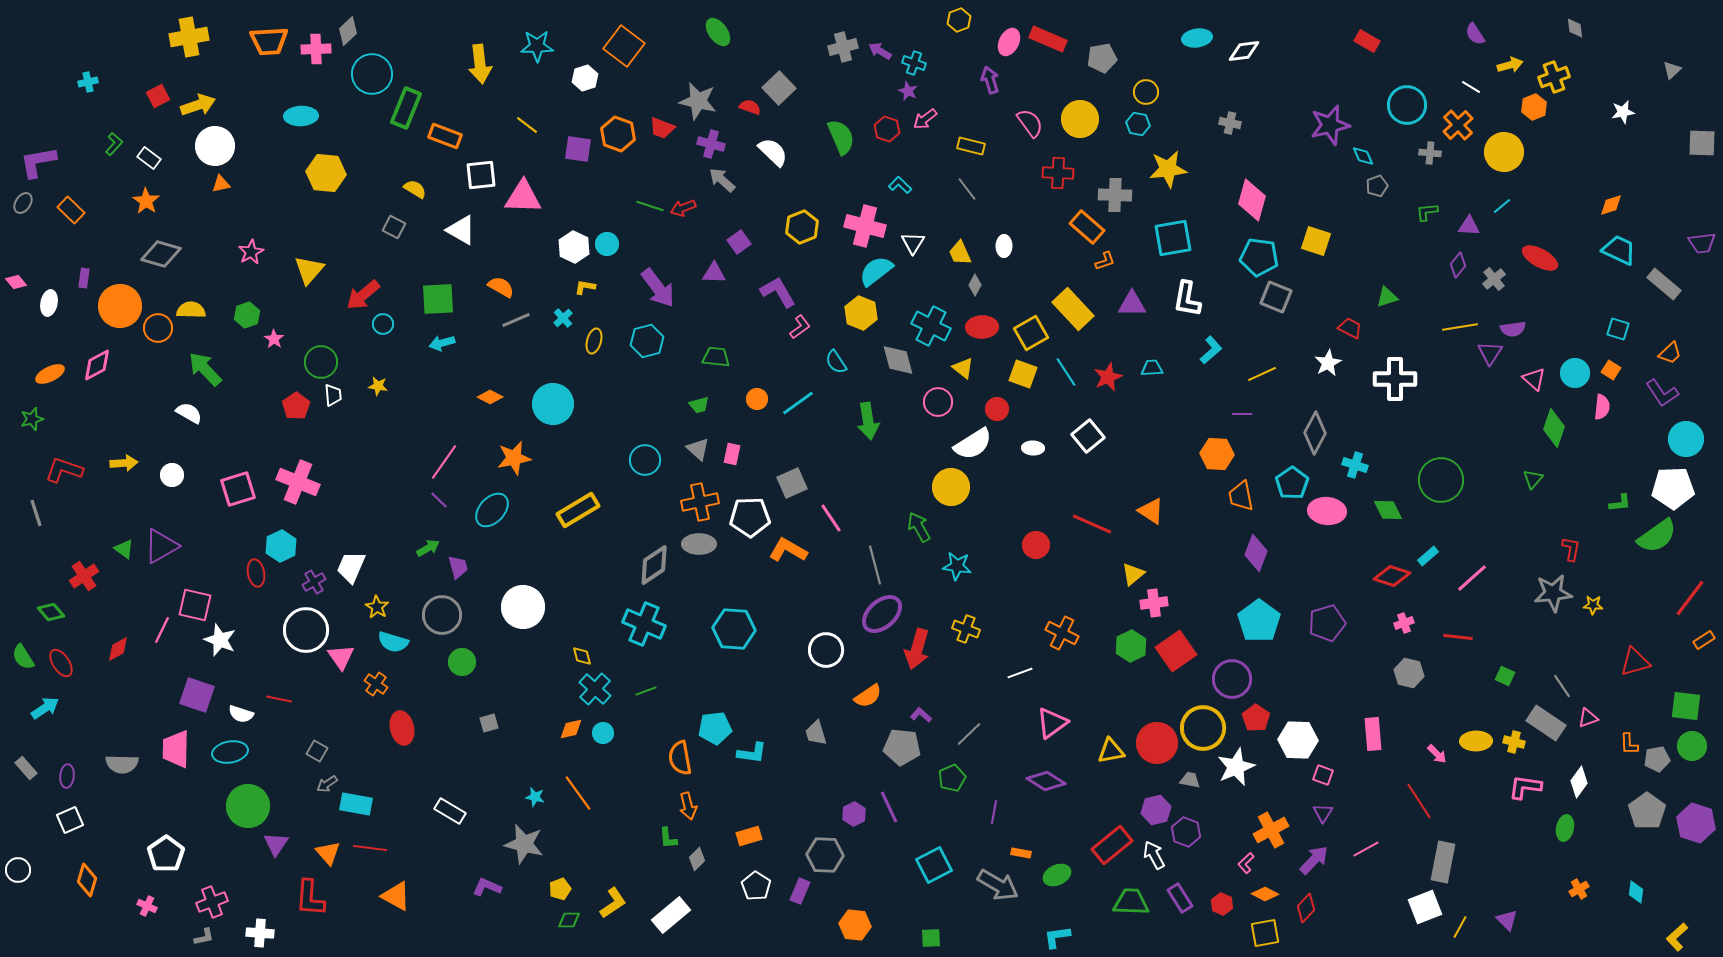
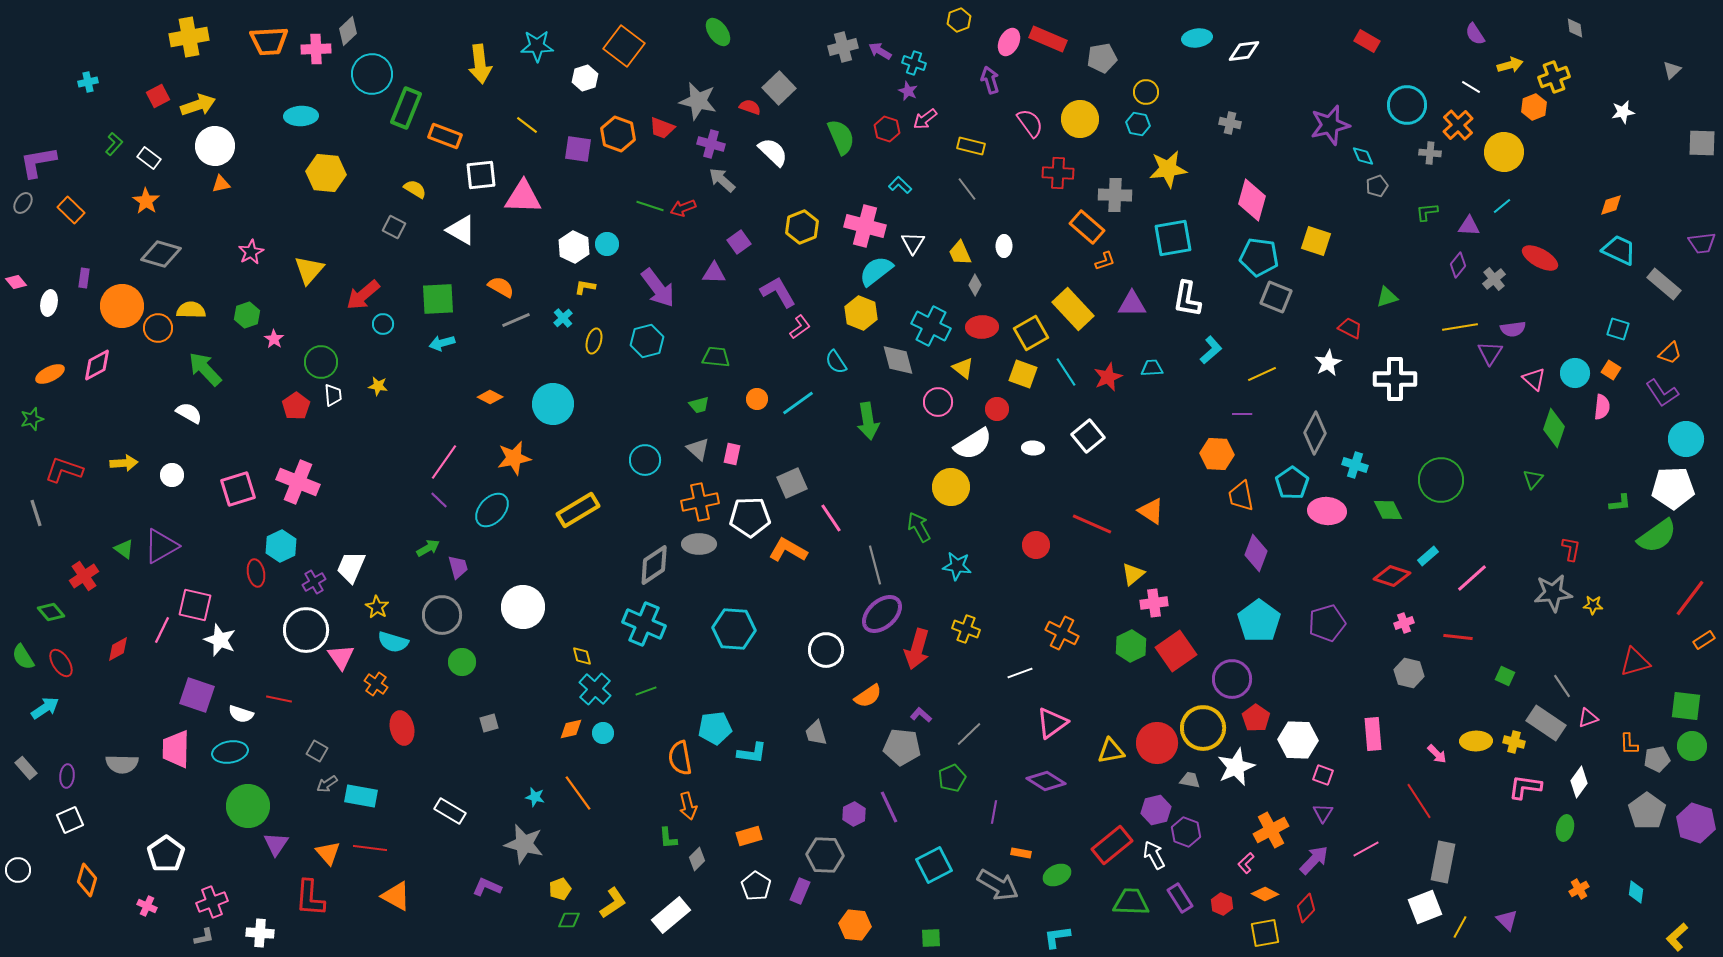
orange circle at (120, 306): moved 2 px right
cyan rectangle at (356, 804): moved 5 px right, 8 px up
